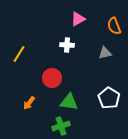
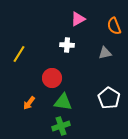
green triangle: moved 6 px left
